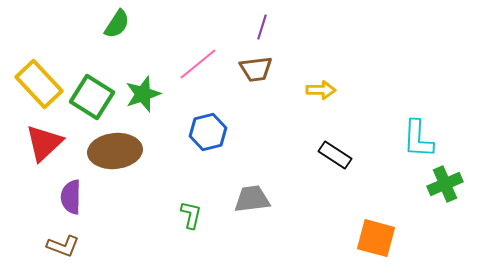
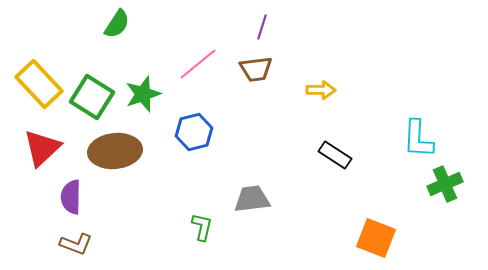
blue hexagon: moved 14 px left
red triangle: moved 2 px left, 5 px down
green L-shape: moved 11 px right, 12 px down
orange square: rotated 6 degrees clockwise
brown L-shape: moved 13 px right, 2 px up
